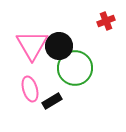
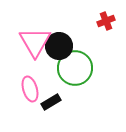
pink triangle: moved 3 px right, 3 px up
black rectangle: moved 1 px left, 1 px down
